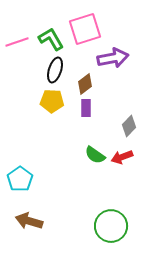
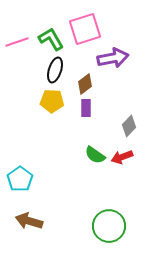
green circle: moved 2 px left
